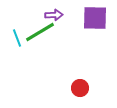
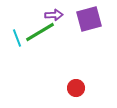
purple square: moved 6 px left, 1 px down; rotated 16 degrees counterclockwise
red circle: moved 4 px left
